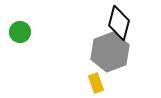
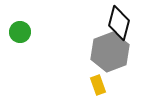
yellow rectangle: moved 2 px right, 2 px down
